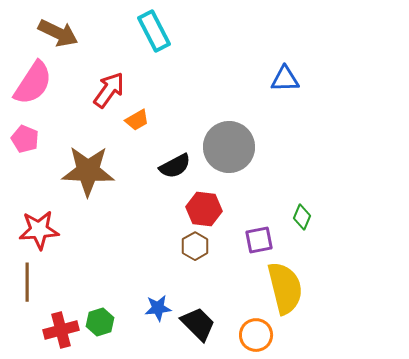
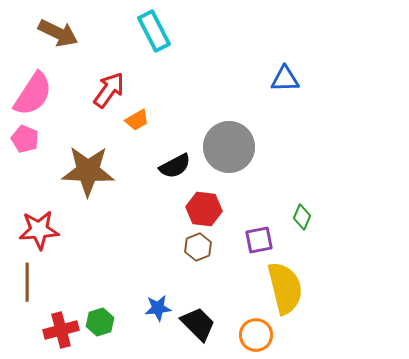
pink semicircle: moved 11 px down
brown hexagon: moved 3 px right, 1 px down; rotated 8 degrees clockwise
